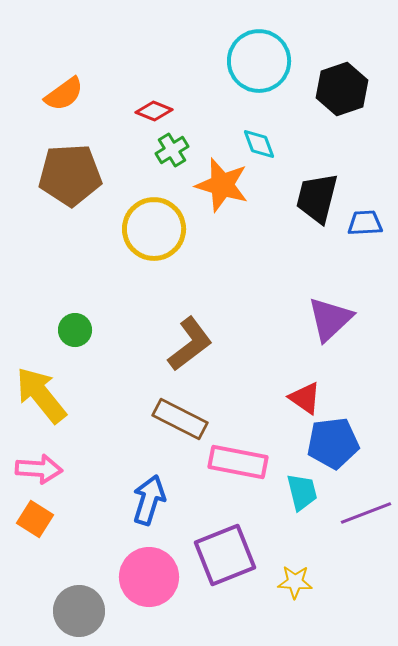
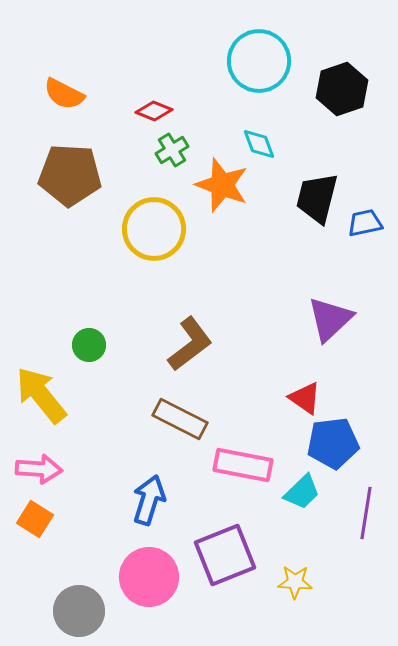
orange semicircle: rotated 63 degrees clockwise
brown pentagon: rotated 6 degrees clockwise
orange star: rotated 4 degrees clockwise
blue trapezoid: rotated 9 degrees counterclockwise
green circle: moved 14 px right, 15 px down
pink rectangle: moved 5 px right, 3 px down
cyan trapezoid: rotated 60 degrees clockwise
purple line: rotated 60 degrees counterclockwise
